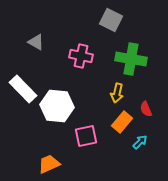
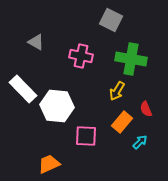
yellow arrow: moved 2 px up; rotated 18 degrees clockwise
pink square: rotated 15 degrees clockwise
